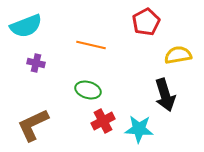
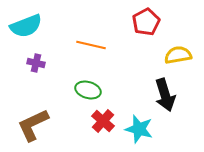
red cross: rotated 20 degrees counterclockwise
cyan star: rotated 12 degrees clockwise
